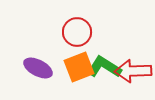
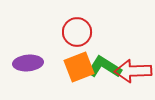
purple ellipse: moved 10 px left, 5 px up; rotated 32 degrees counterclockwise
